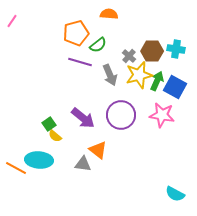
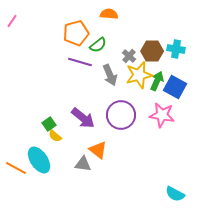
cyan ellipse: rotated 52 degrees clockwise
